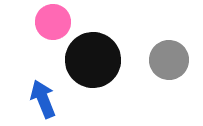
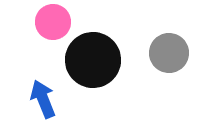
gray circle: moved 7 px up
